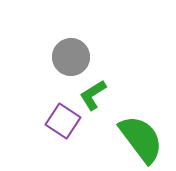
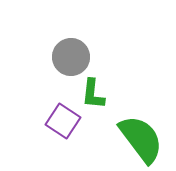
green L-shape: moved 1 px up; rotated 52 degrees counterclockwise
